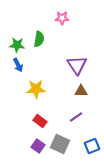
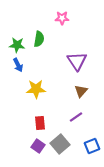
purple triangle: moved 4 px up
brown triangle: rotated 48 degrees counterclockwise
red rectangle: moved 2 px down; rotated 48 degrees clockwise
gray square: rotated 24 degrees clockwise
